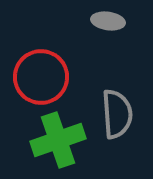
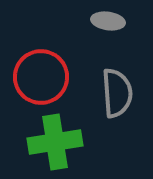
gray semicircle: moved 21 px up
green cross: moved 3 px left, 2 px down; rotated 10 degrees clockwise
